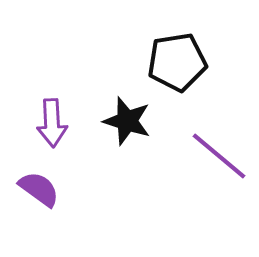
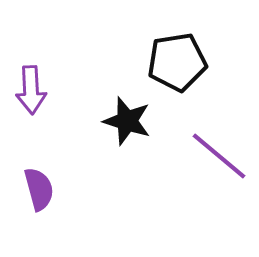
purple arrow: moved 21 px left, 33 px up
purple semicircle: rotated 39 degrees clockwise
